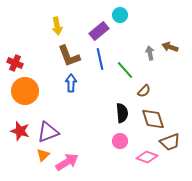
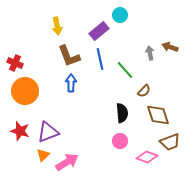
brown diamond: moved 5 px right, 4 px up
